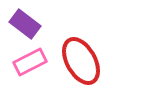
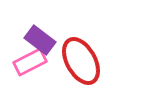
purple rectangle: moved 15 px right, 16 px down
